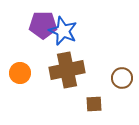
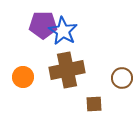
blue star: rotated 8 degrees clockwise
orange circle: moved 3 px right, 4 px down
